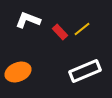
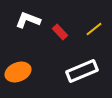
yellow line: moved 12 px right
white rectangle: moved 3 px left
